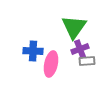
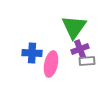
blue cross: moved 1 px left, 2 px down
